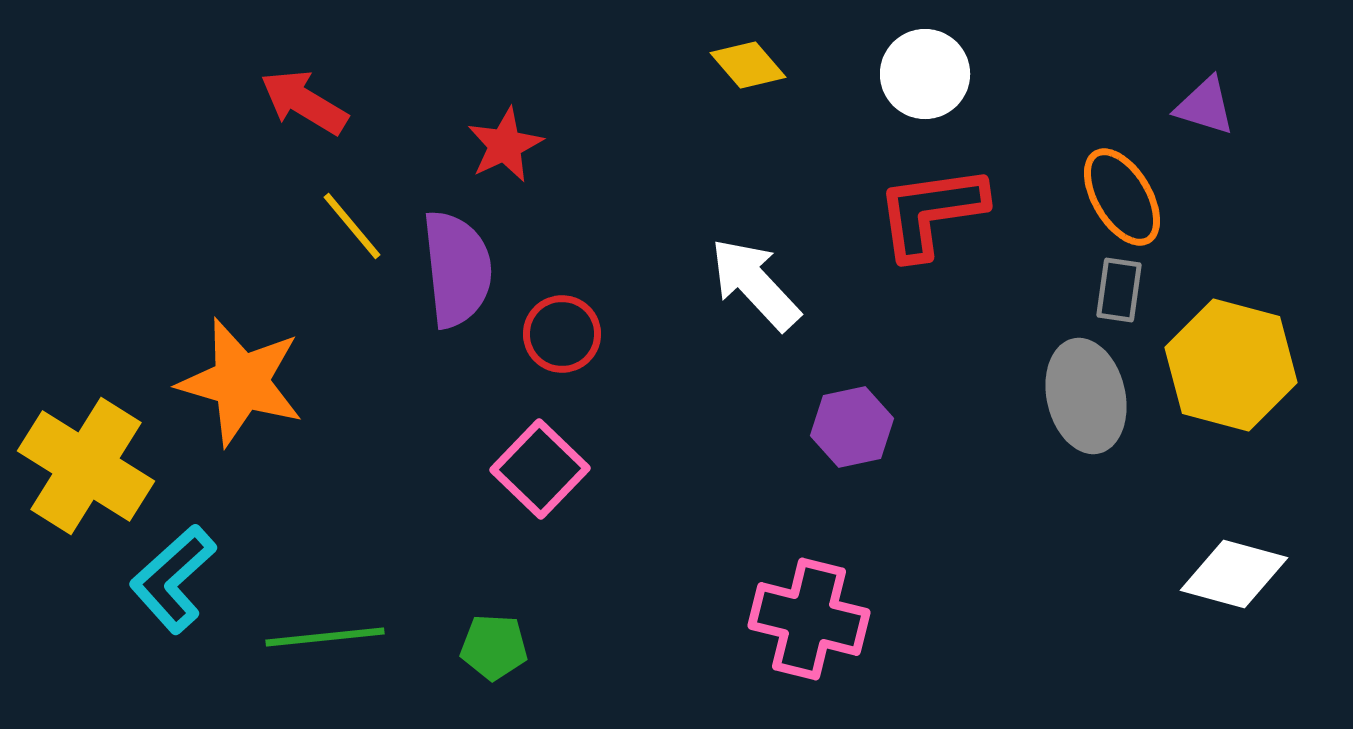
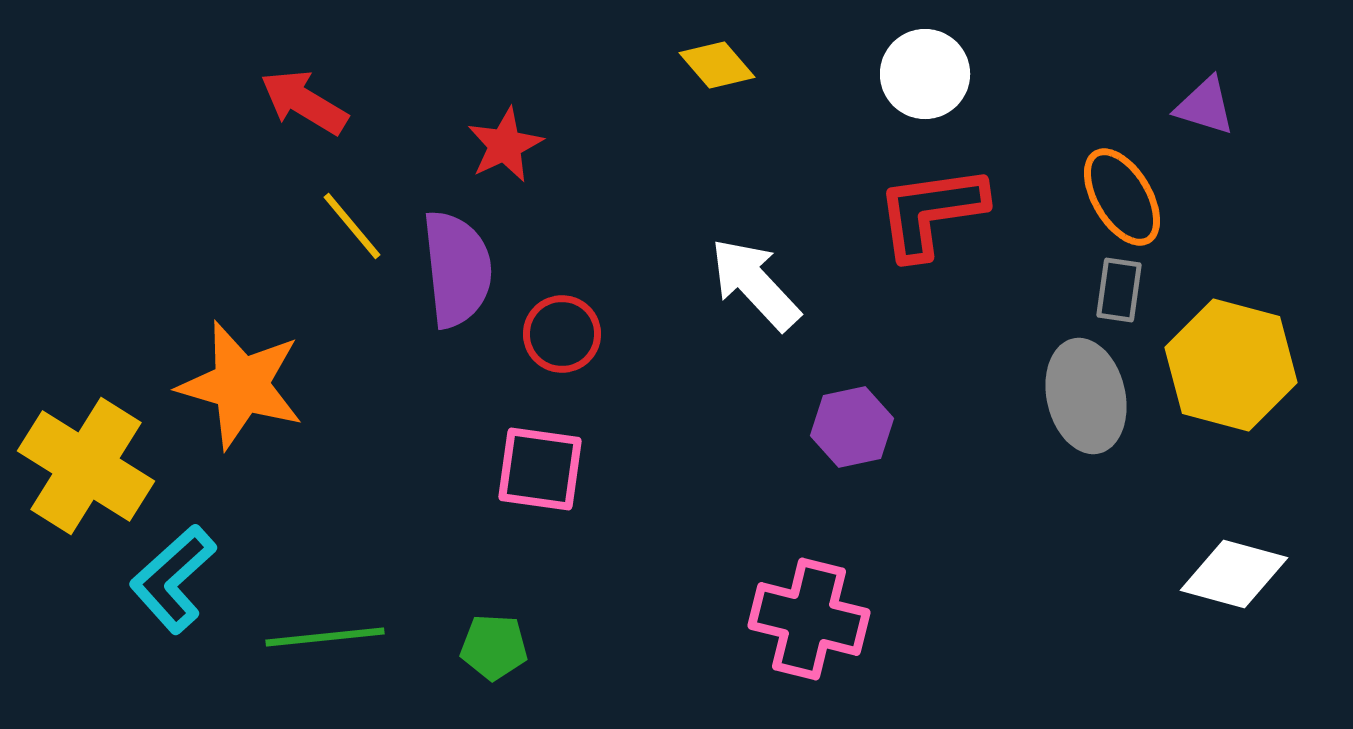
yellow diamond: moved 31 px left
orange star: moved 3 px down
pink square: rotated 36 degrees counterclockwise
